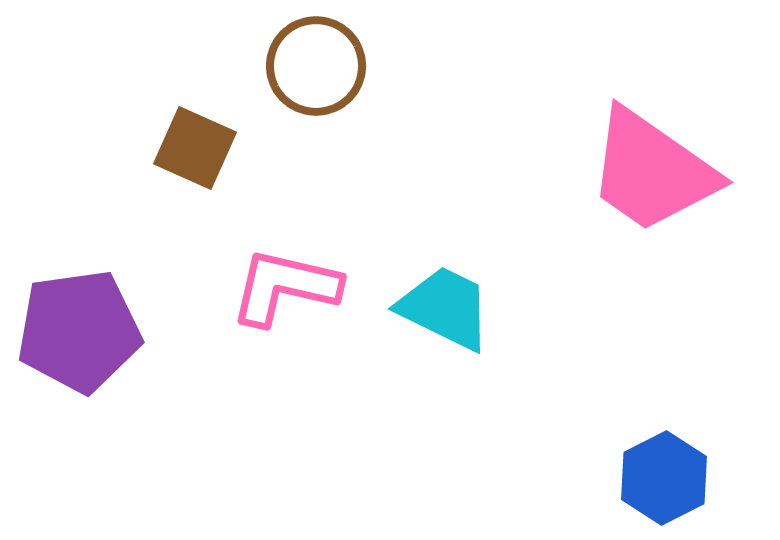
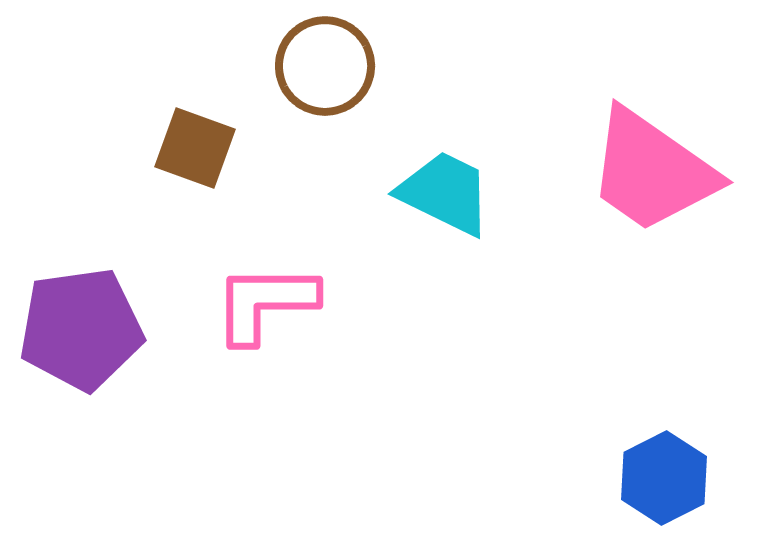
brown circle: moved 9 px right
brown square: rotated 4 degrees counterclockwise
pink L-shape: moved 20 px left, 16 px down; rotated 13 degrees counterclockwise
cyan trapezoid: moved 115 px up
purple pentagon: moved 2 px right, 2 px up
